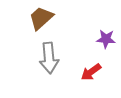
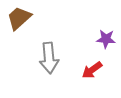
brown trapezoid: moved 22 px left
red arrow: moved 1 px right, 2 px up
